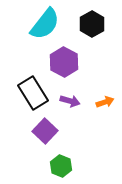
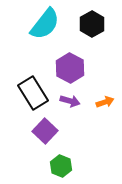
purple hexagon: moved 6 px right, 6 px down
